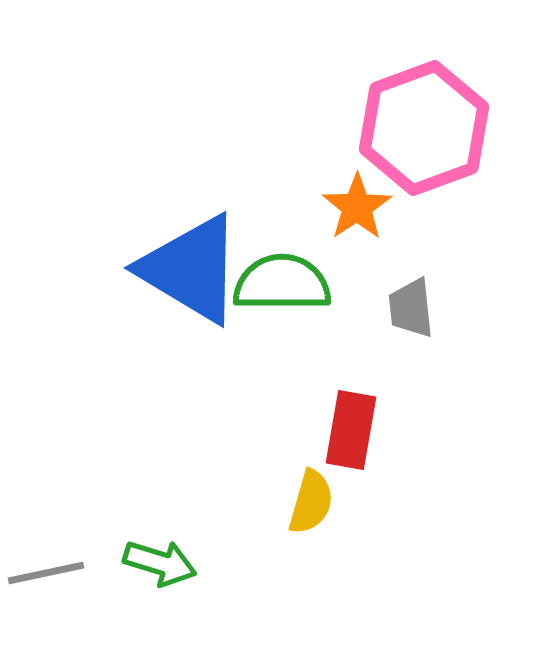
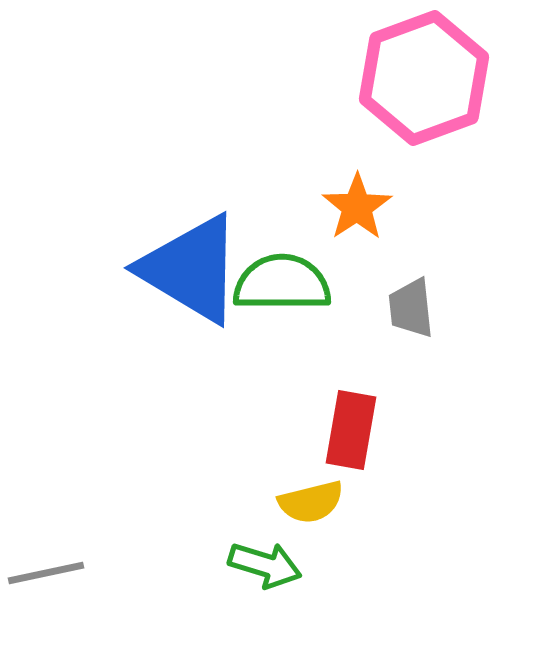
pink hexagon: moved 50 px up
yellow semicircle: rotated 60 degrees clockwise
green arrow: moved 105 px right, 2 px down
